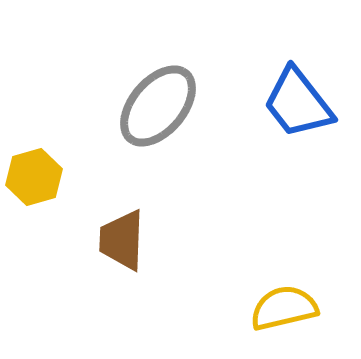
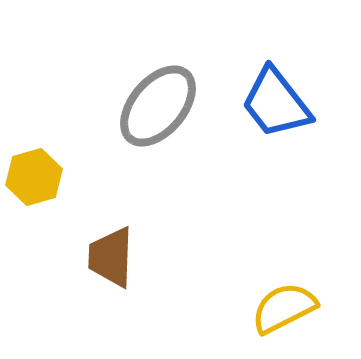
blue trapezoid: moved 22 px left
brown trapezoid: moved 11 px left, 17 px down
yellow semicircle: rotated 14 degrees counterclockwise
